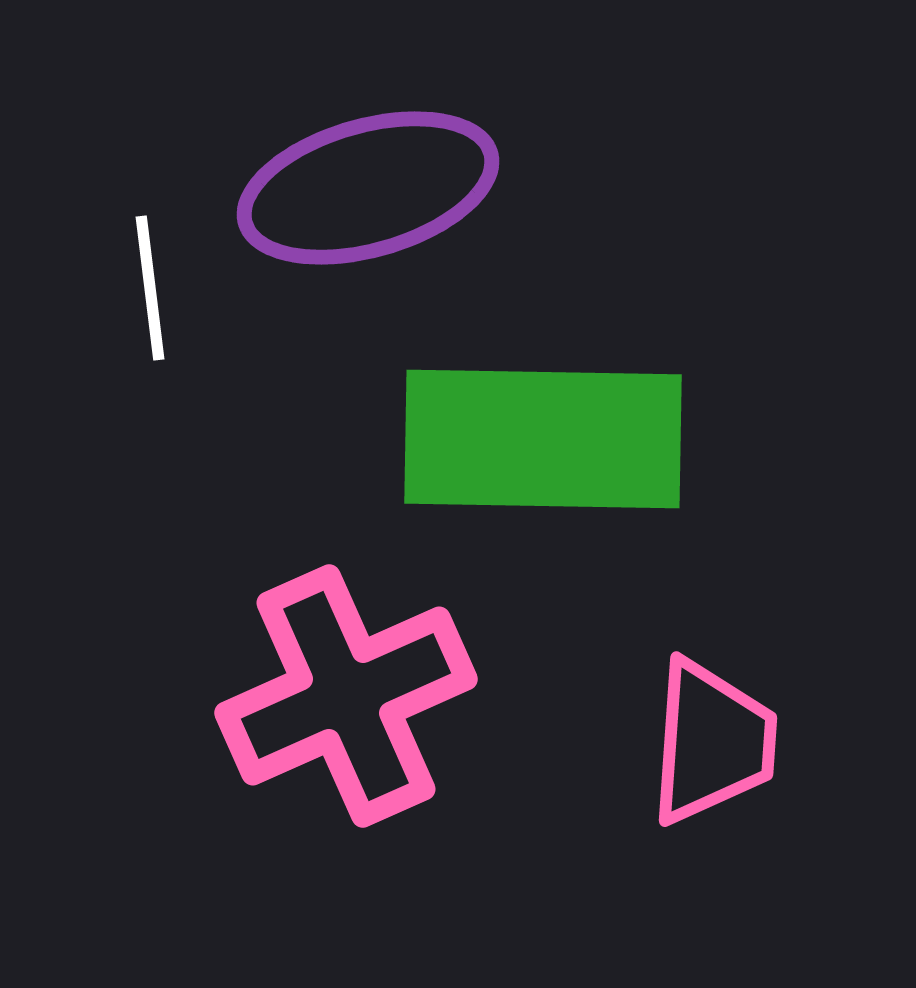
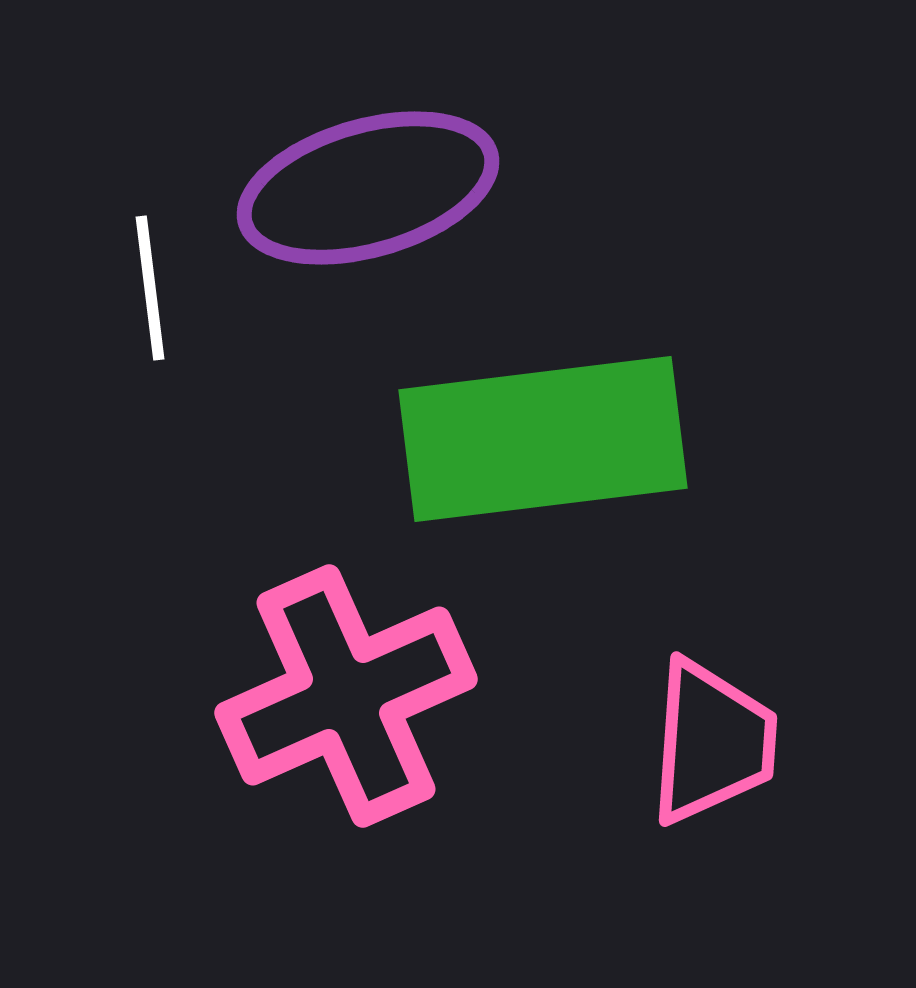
green rectangle: rotated 8 degrees counterclockwise
